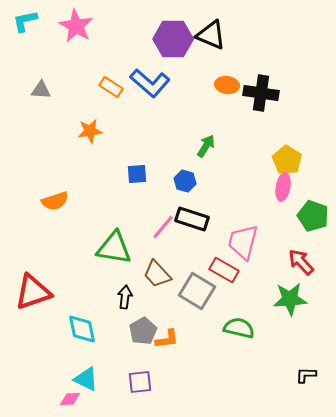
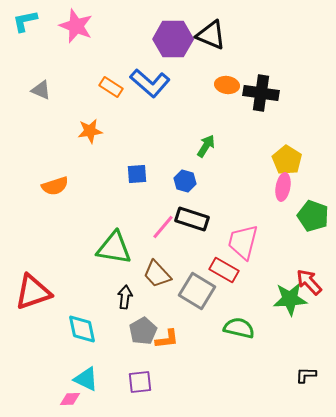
pink star: rotated 8 degrees counterclockwise
gray triangle: rotated 20 degrees clockwise
orange semicircle: moved 15 px up
red arrow: moved 8 px right, 20 px down
